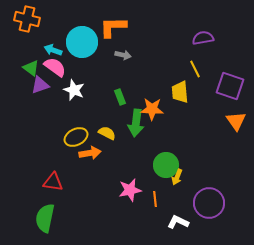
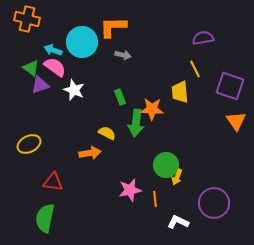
yellow ellipse: moved 47 px left, 7 px down
purple circle: moved 5 px right
